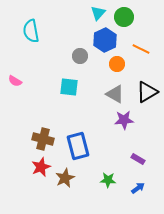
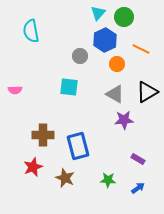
pink semicircle: moved 9 px down; rotated 32 degrees counterclockwise
brown cross: moved 4 px up; rotated 15 degrees counterclockwise
red star: moved 8 px left
brown star: rotated 24 degrees counterclockwise
